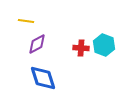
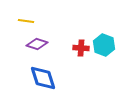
purple diamond: rotated 45 degrees clockwise
